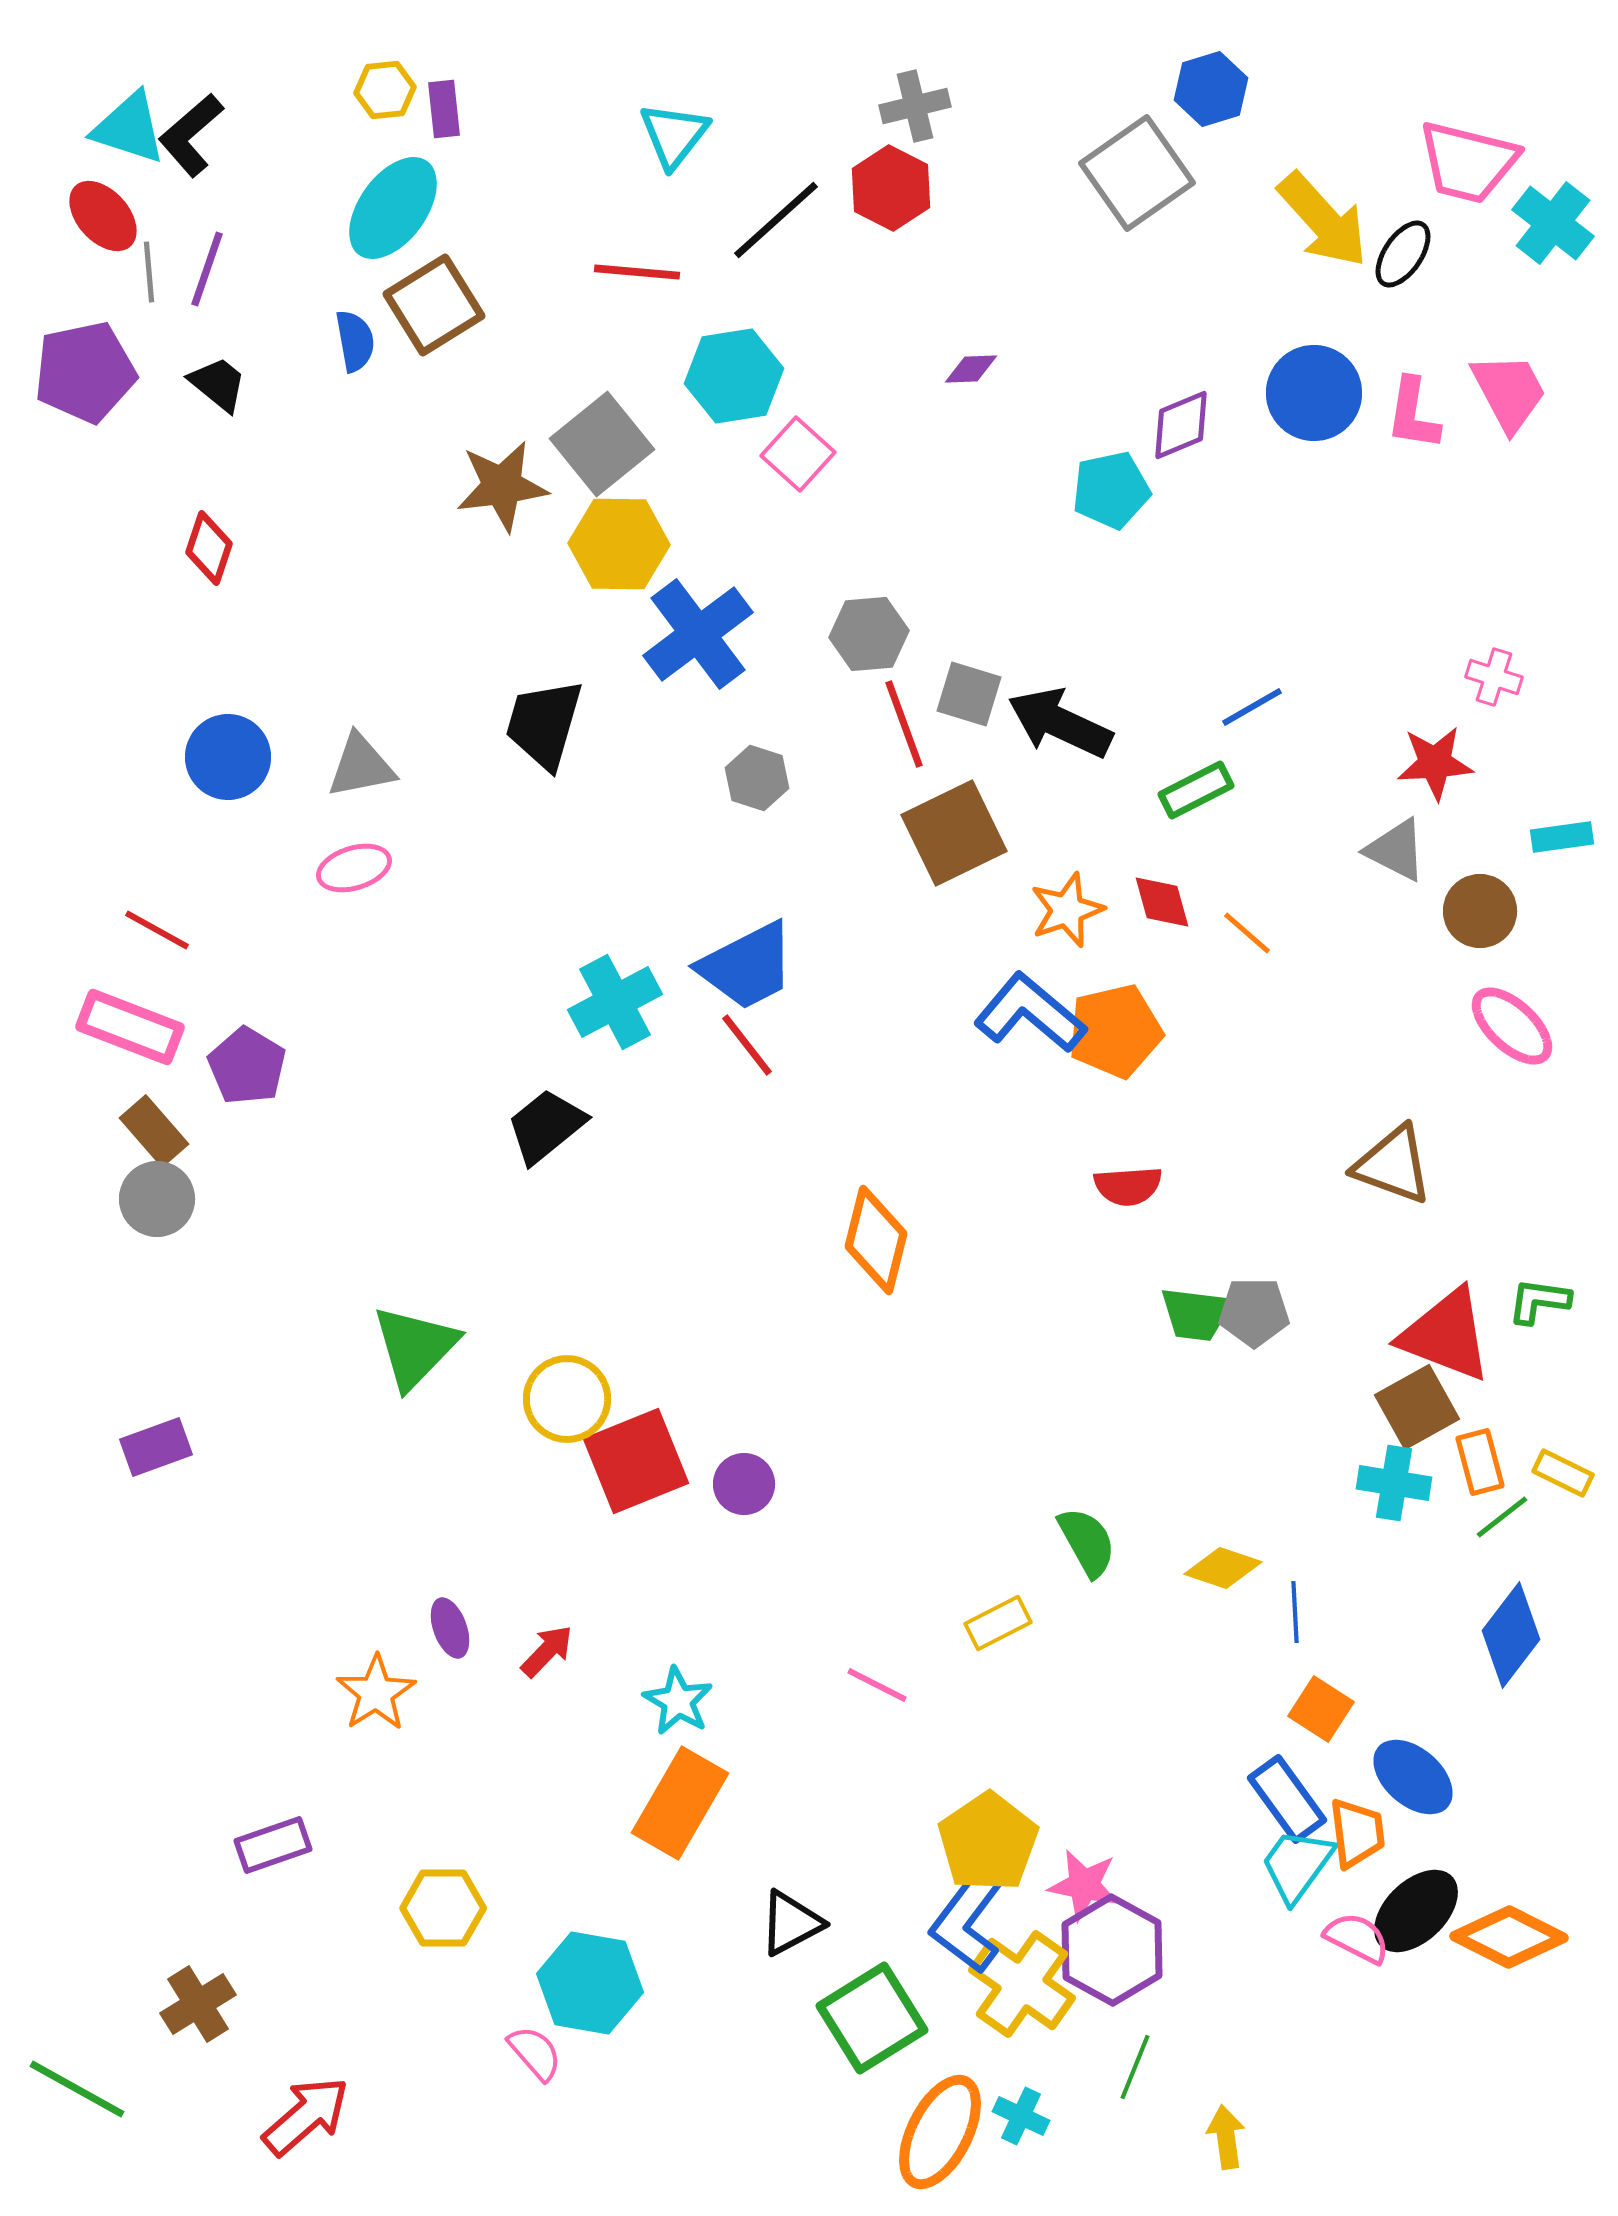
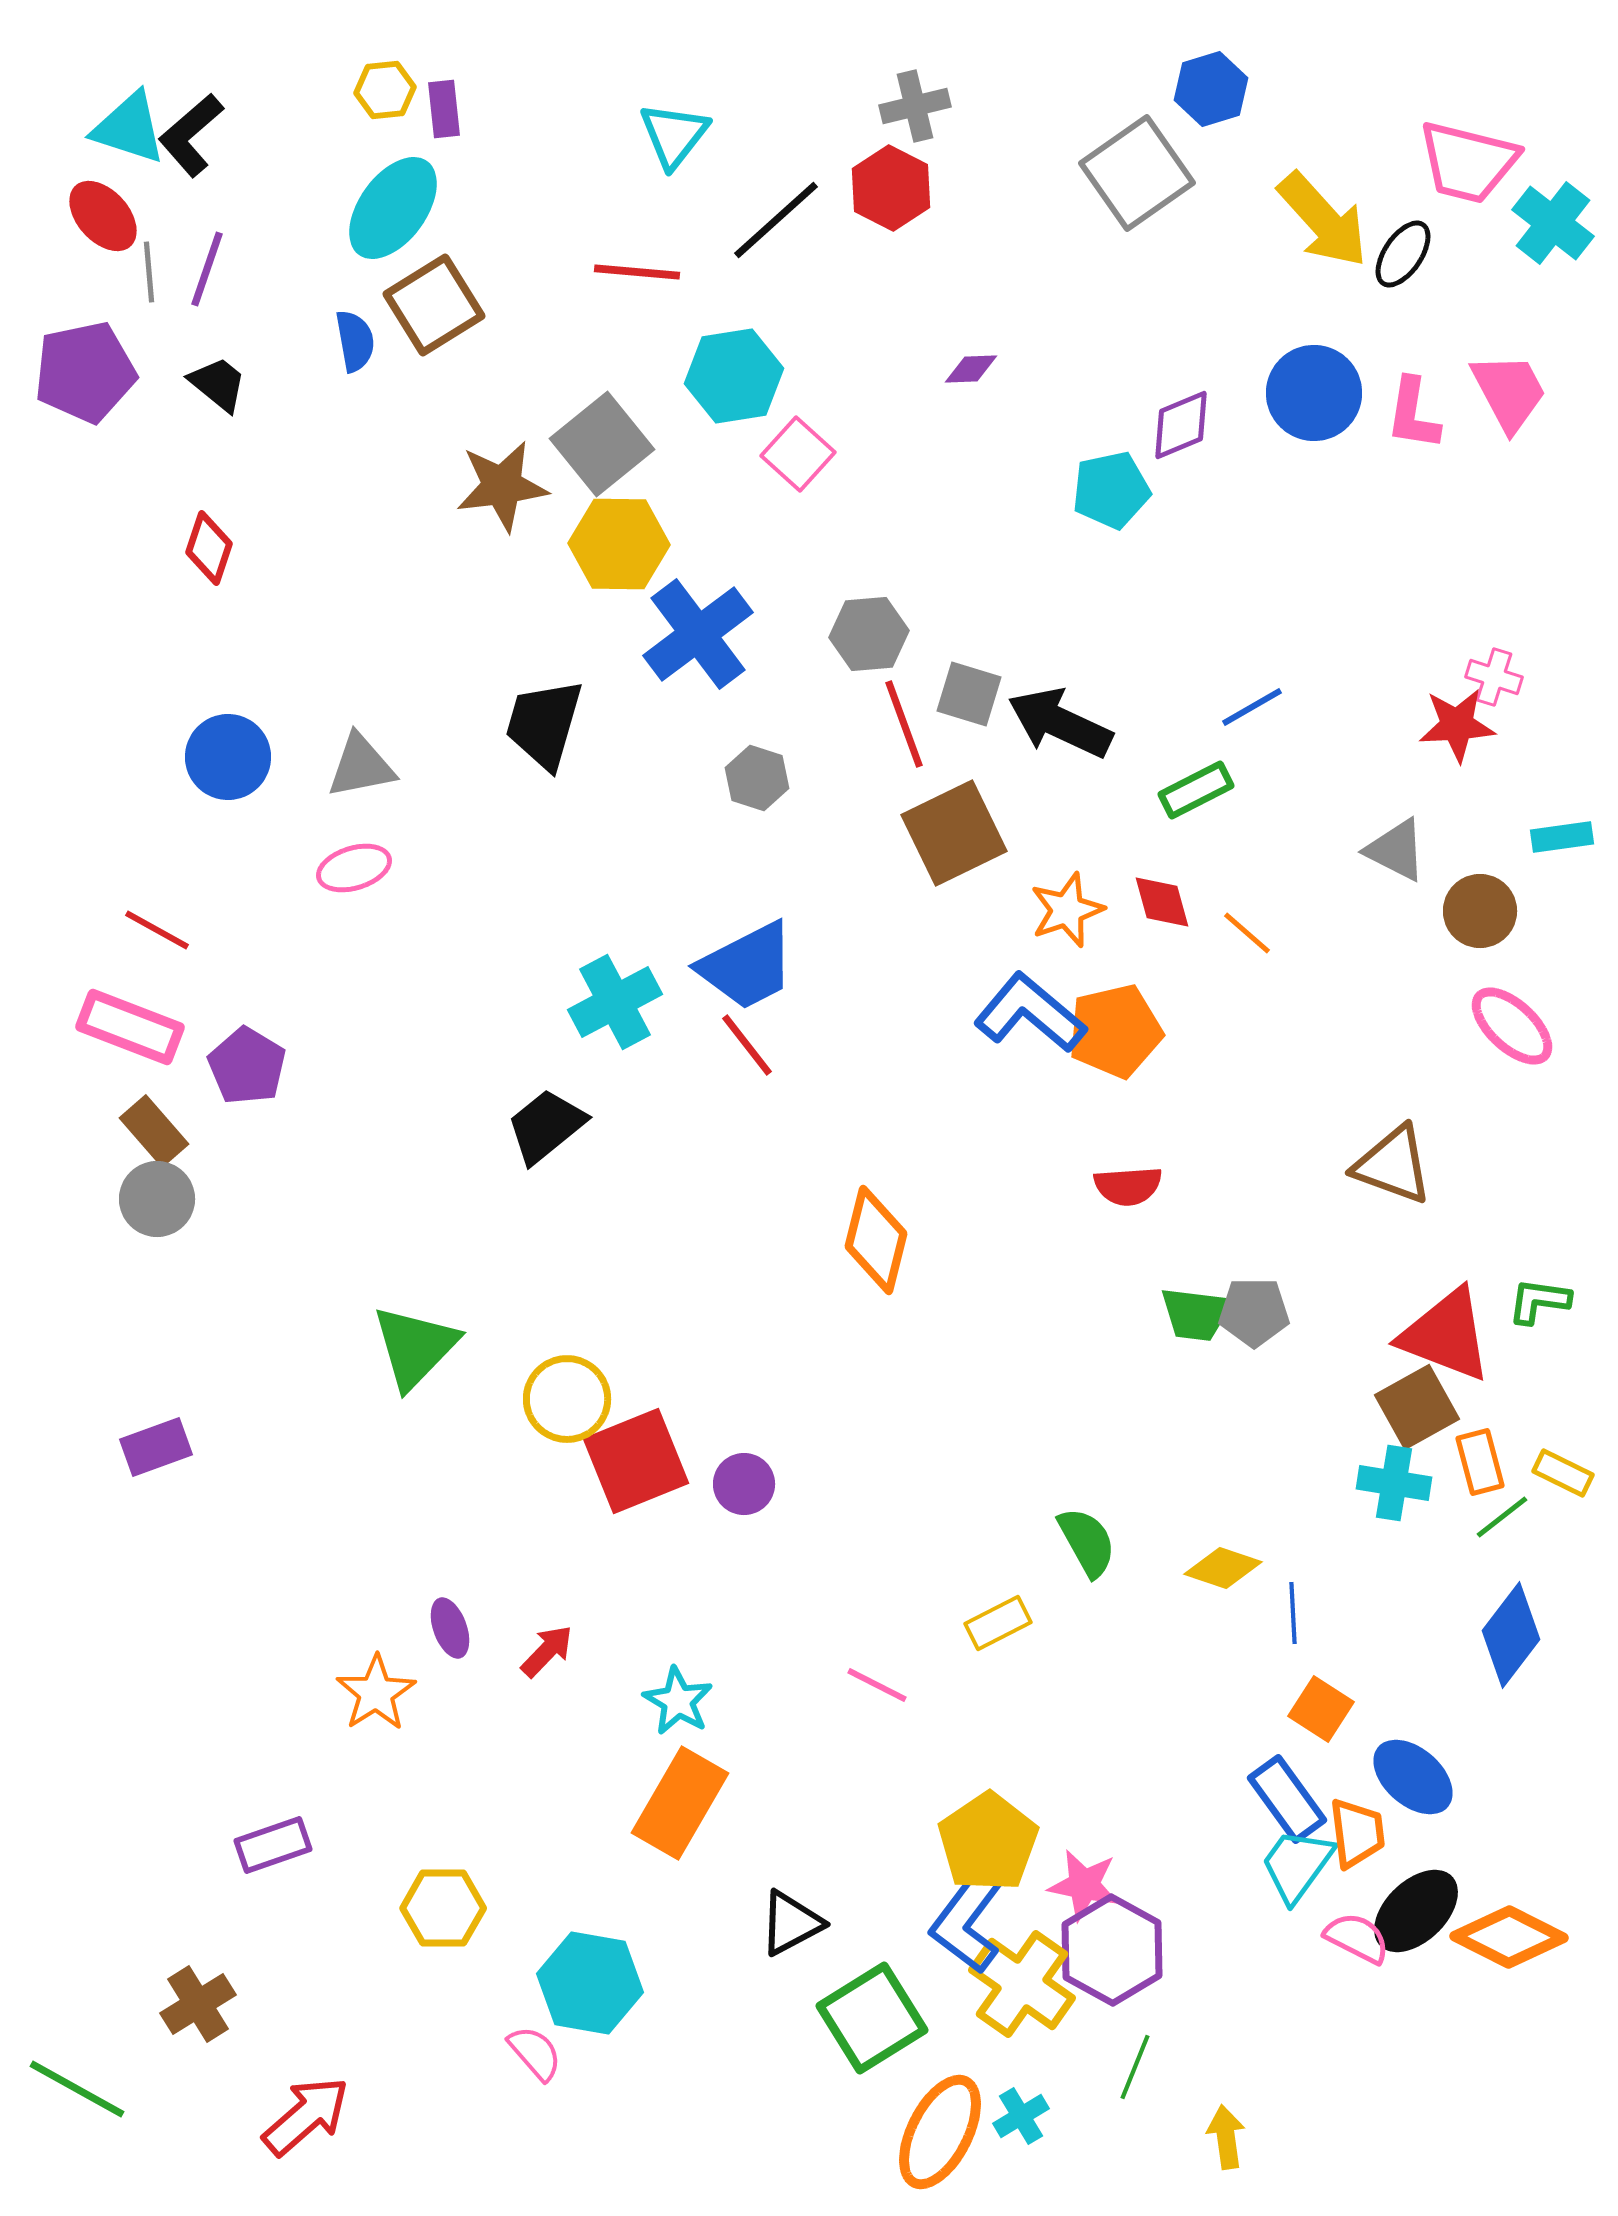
red star at (1435, 763): moved 22 px right, 38 px up
blue line at (1295, 1612): moved 2 px left, 1 px down
cyan cross at (1021, 2116): rotated 34 degrees clockwise
